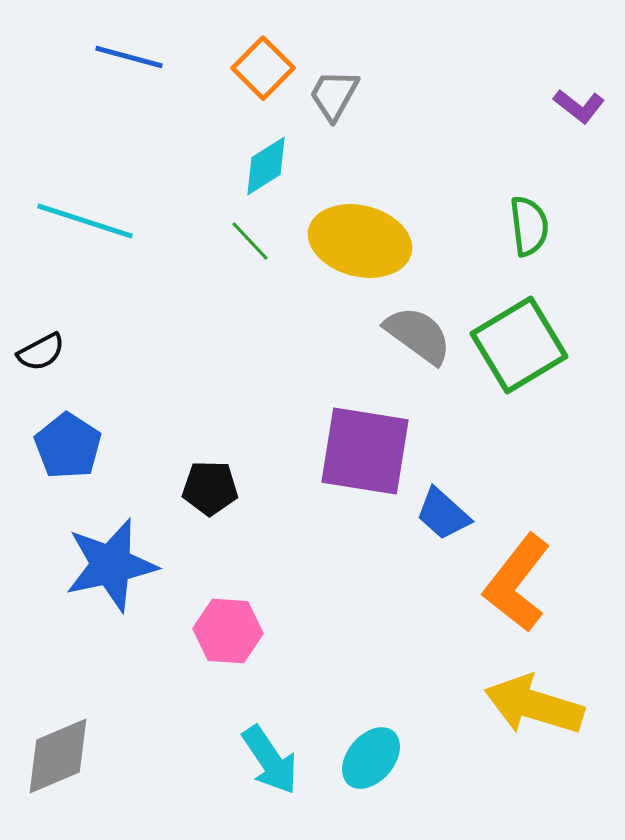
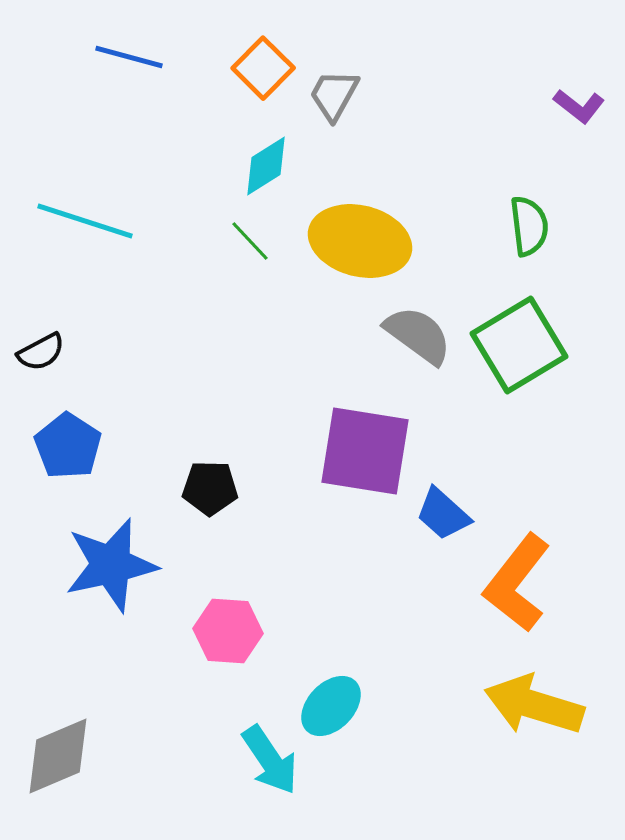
cyan ellipse: moved 40 px left, 52 px up; rotated 4 degrees clockwise
